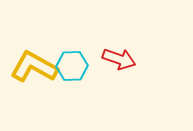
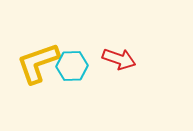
yellow L-shape: moved 4 px right, 4 px up; rotated 48 degrees counterclockwise
